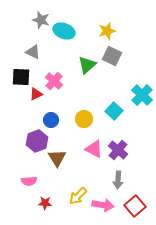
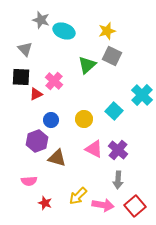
gray triangle: moved 8 px left, 3 px up; rotated 21 degrees clockwise
brown triangle: rotated 42 degrees counterclockwise
red star: rotated 16 degrees clockwise
